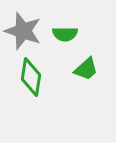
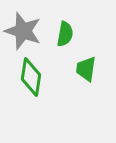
green semicircle: rotated 80 degrees counterclockwise
green trapezoid: rotated 140 degrees clockwise
